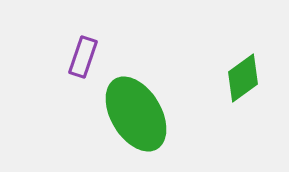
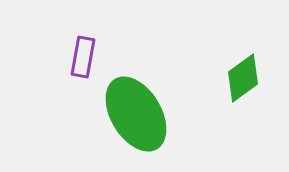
purple rectangle: rotated 9 degrees counterclockwise
